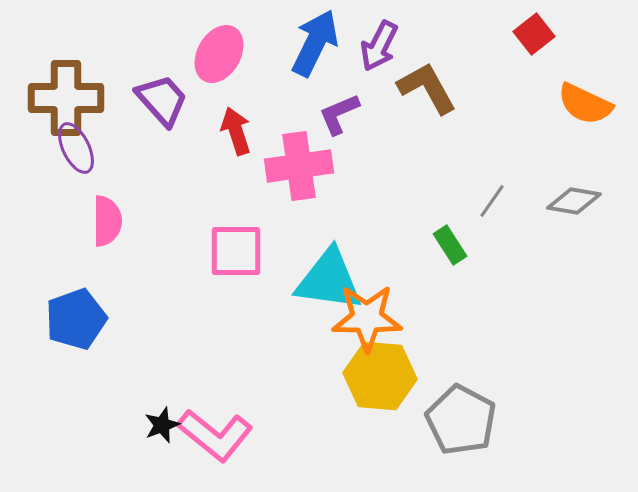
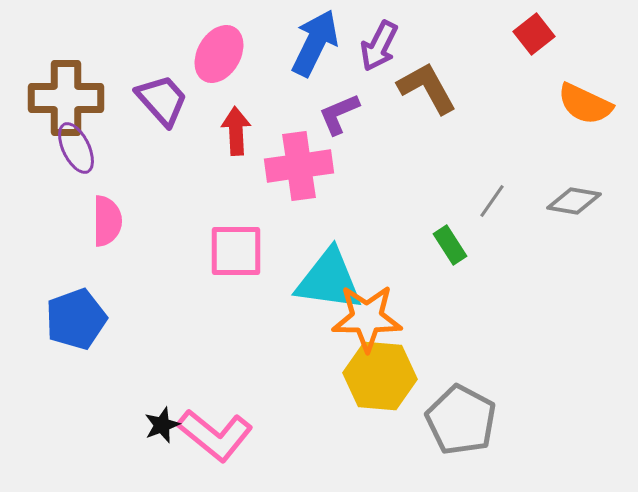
red arrow: rotated 15 degrees clockwise
